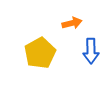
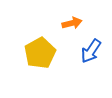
blue arrow: rotated 35 degrees clockwise
